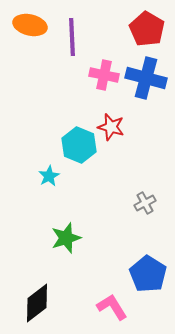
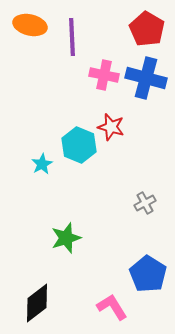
cyan star: moved 7 px left, 12 px up
